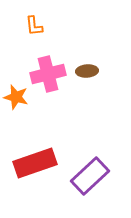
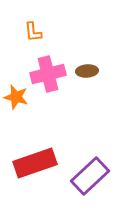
orange L-shape: moved 1 px left, 6 px down
